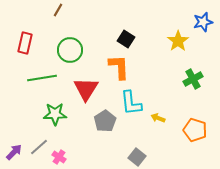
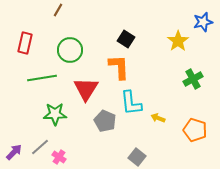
gray pentagon: rotated 15 degrees counterclockwise
gray line: moved 1 px right
